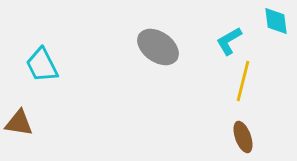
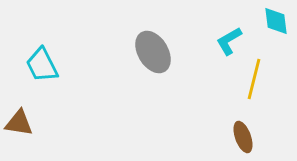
gray ellipse: moved 5 px left, 5 px down; rotated 24 degrees clockwise
yellow line: moved 11 px right, 2 px up
